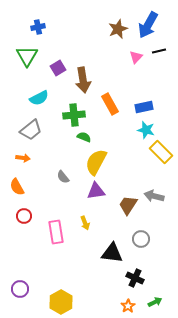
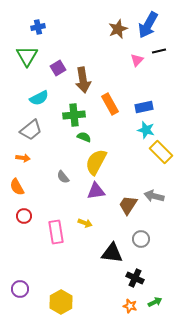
pink triangle: moved 1 px right, 3 px down
yellow arrow: rotated 48 degrees counterclockwise
orange star: moved 2 px right; rotated 24 degrees counterclockwise
